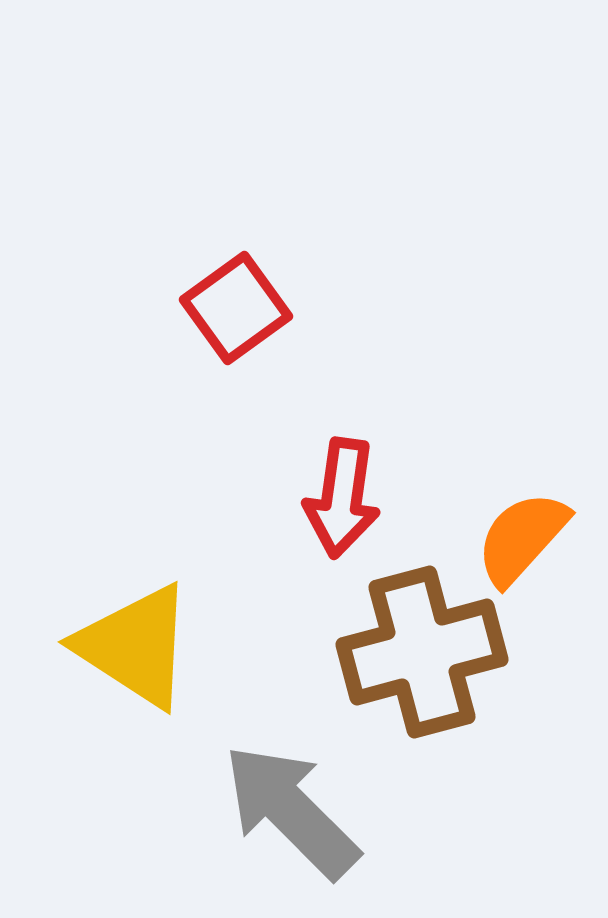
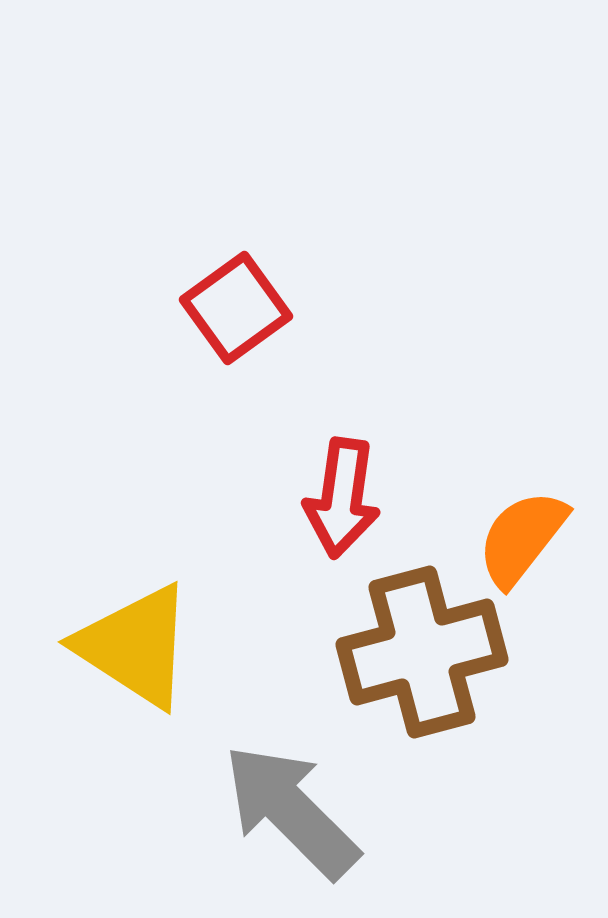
orange semicircle: rotated 4 degrees counterclockwise
